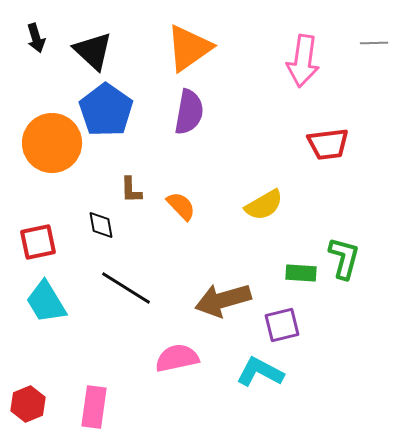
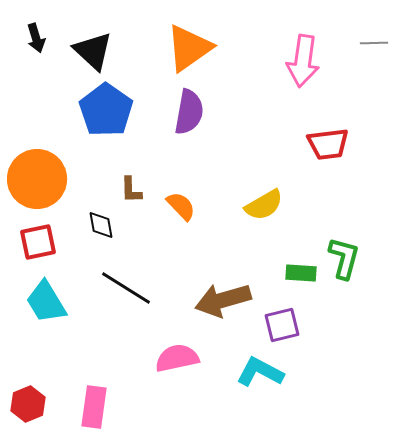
orange circle: moved 15 px left, 36 px down
